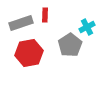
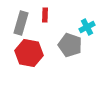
gray rectangle: rotated 55 degrees counterclockwise
gray pentagon: rotated 20 degrees counterclockwise
red hexagon: rotated 20 degrees clockwise
